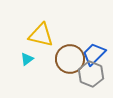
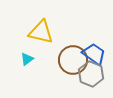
yellow triangle: moved 3 px up
blue trapezoid: rotated 80 degrees clockwise
brown circle: moved 3 px right, 1 px down
